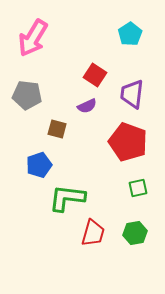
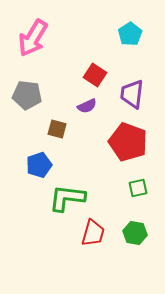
green hexagon: rotated 20 degrees clockwise
